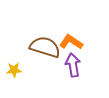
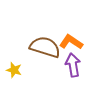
yellow star: rotated 21 degrees clockwise
